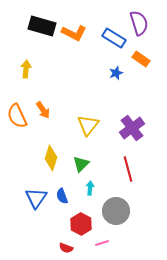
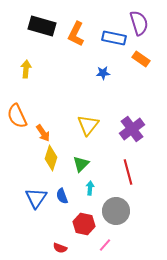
orange L-shape: moved 2 px right, 1 px down; rotated 90 degrees clockwise
blue rectangle: rotated 20 degrees counterclockwise
blue star: moved 13 px left; rotated 16 degrees clockwise
orange arrow: moved 23 px down
purple cross: moved 1 px down
red line: moved 3 px down
red hexagon: moved 3 px right; rotated 15 degrees counterclockwise
pink line: moved 3 px right, 2 px down; rotated 32 degrees counterclockwise
red semicircle: moved 6 px left
